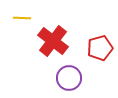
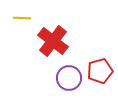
red pentagon: moved 23 px down
